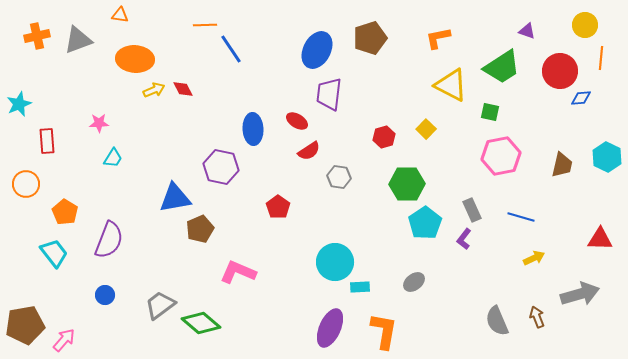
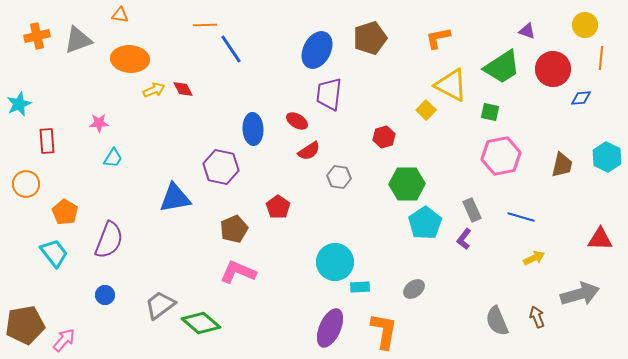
orange ellipse at (135, 59): moved 5 px left
red circle at (560, 71): moved 7 px left, 2 px up
yellow square at (426, 129): moved 19 px up
brown pentagon at (200, 229): moved 34 px right
gray ellipse at (414, 282): moved 7 px down
